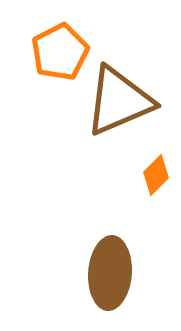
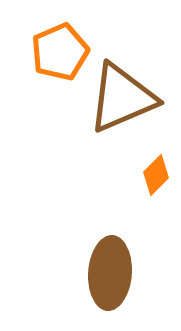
orange pentagon: rotated 4 degrees clockwise
brown triangle: moved 3 px right, 3 px up
